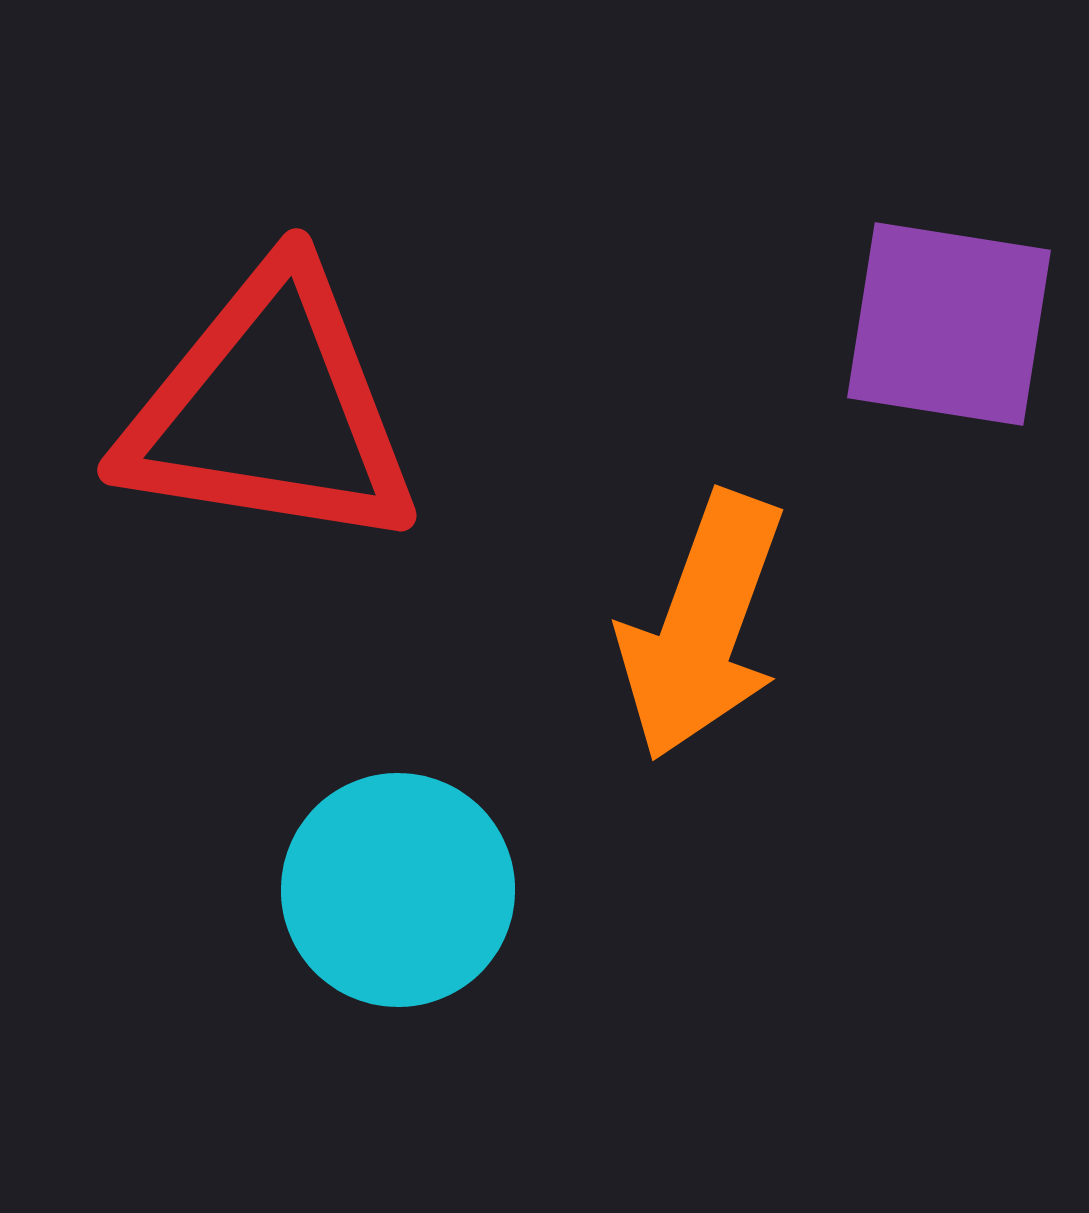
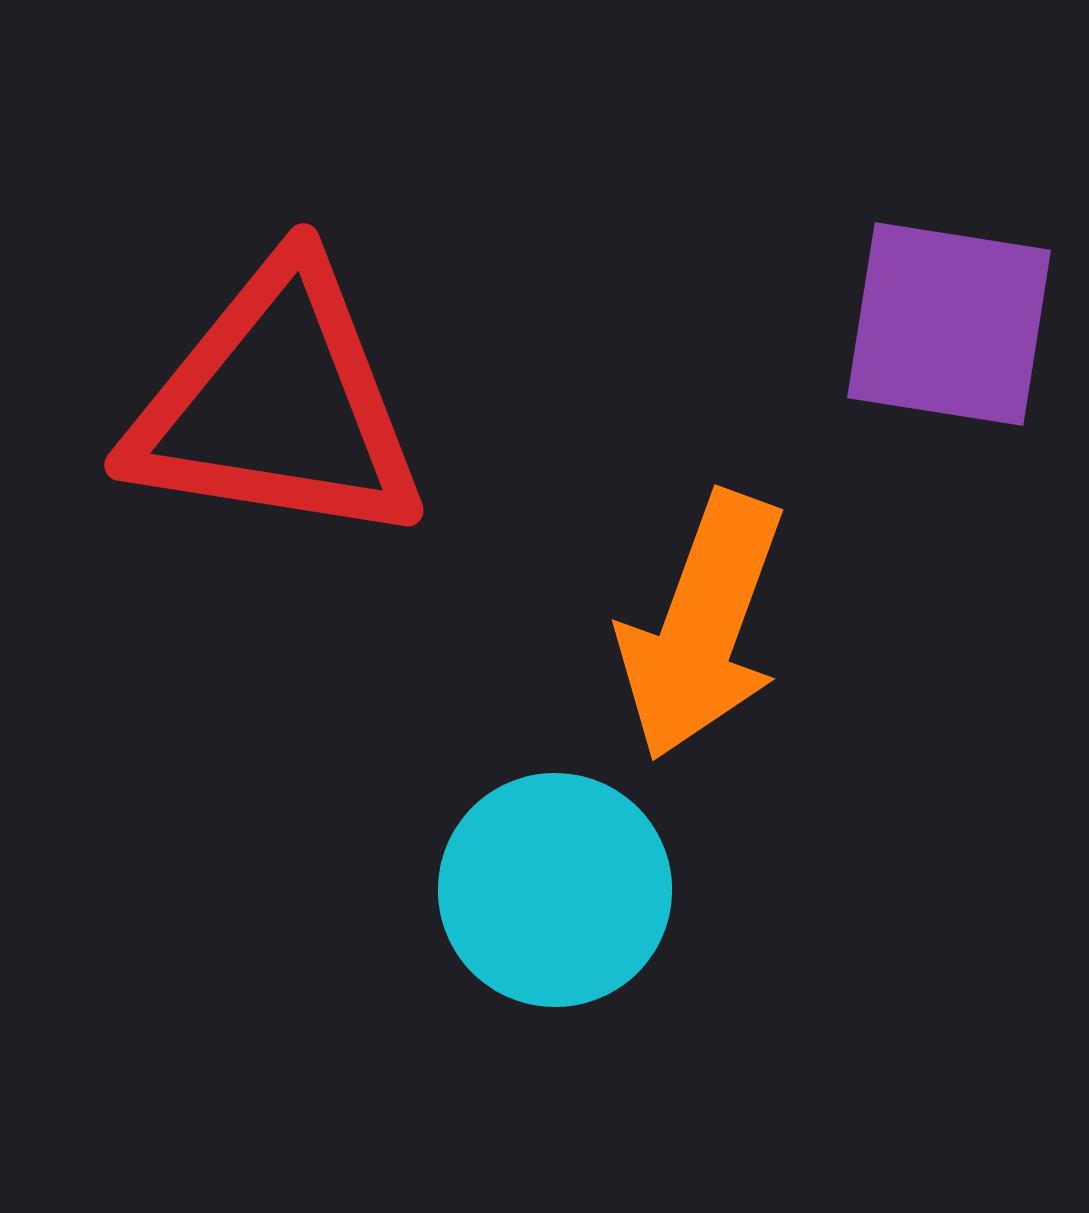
red triangle: moved 7 px right, 5 px up
cyan circle: moved 157 px right
